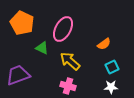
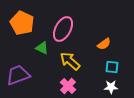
cyan square: rotated 32 degrees clockwise
pink cross: rotated 28 degrees clockwise
